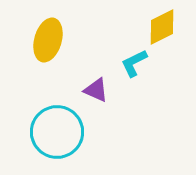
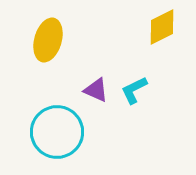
cyan L-shape: moved 27 px down
